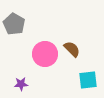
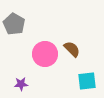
cyan square: moved 1 px left, 1 px down
